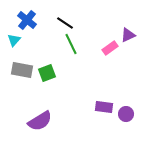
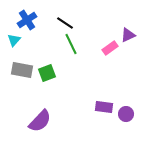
blue cross: rotated 18 degrees clockwise
purple semicircle: rotated 15 degrees counterclockwise
